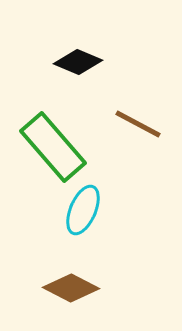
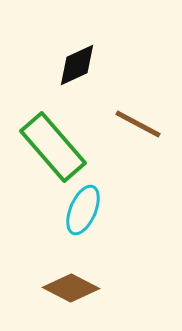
black diamond: moved 1 px left, 3 px down; rotated 48 degrees counterclockwise
